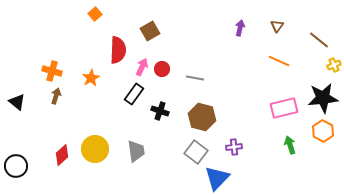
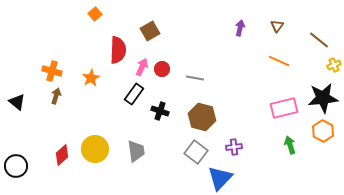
blue triangle: moved 3 px right
